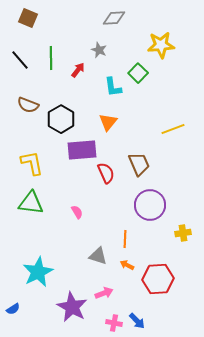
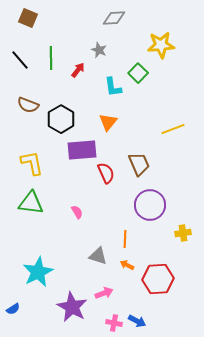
blue arrow: rotated 18 degrees counterclockwise
